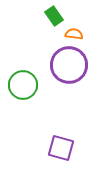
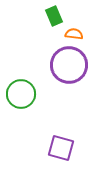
green rectangle: rotated 12 degrees clockwise
green circle: moved 2 px left, 9 px down
